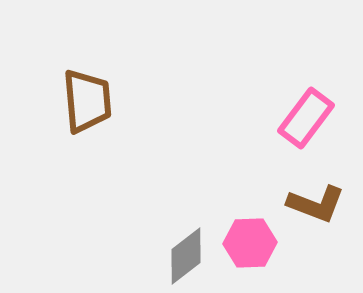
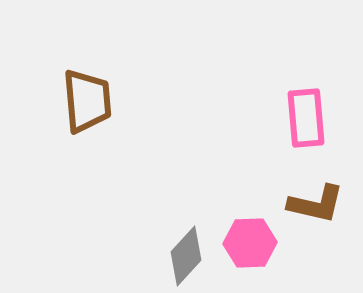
pink rectangle: rotated 42 degrees counterclockwise
brown L-shape: rotated 8 degrees counterclockwise
gray diamond: rotated 10 degrees counterclockwise
